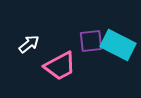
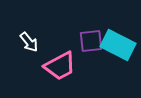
white arrow: moved 2 px up; rotated 90 degrees clockwise
